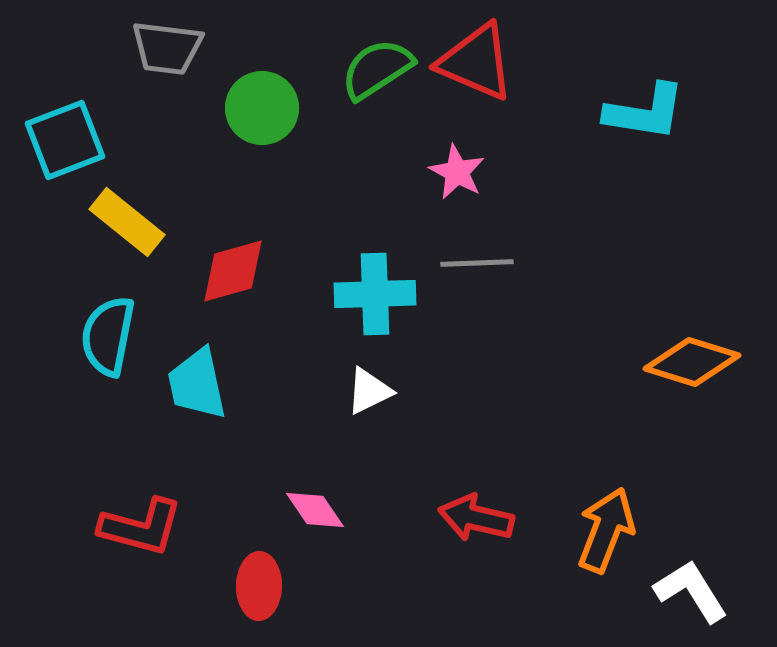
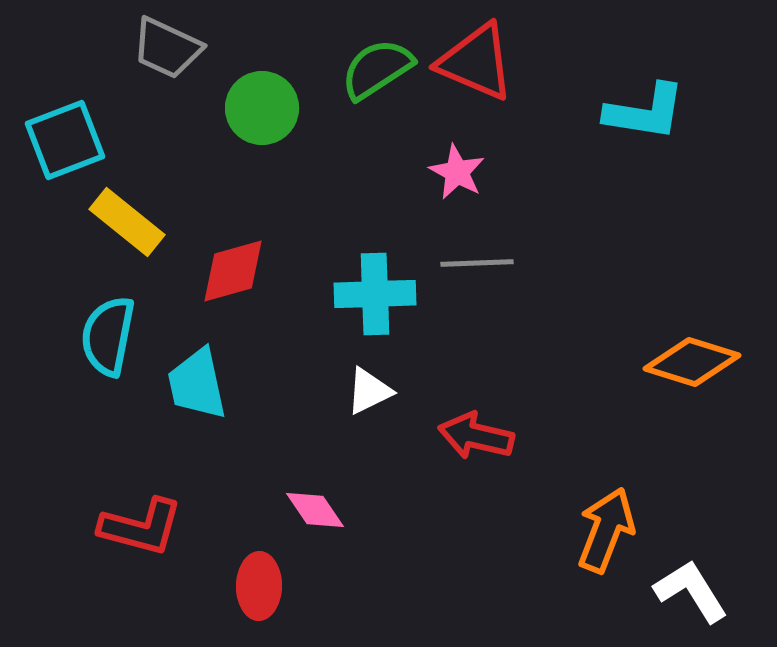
gray trapezoid: rotated 18 degrees clockwise
red arrow: moved 82 px up
